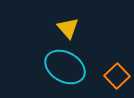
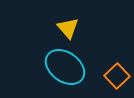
cyan ellipse: rotated 6 degrees clockwise
